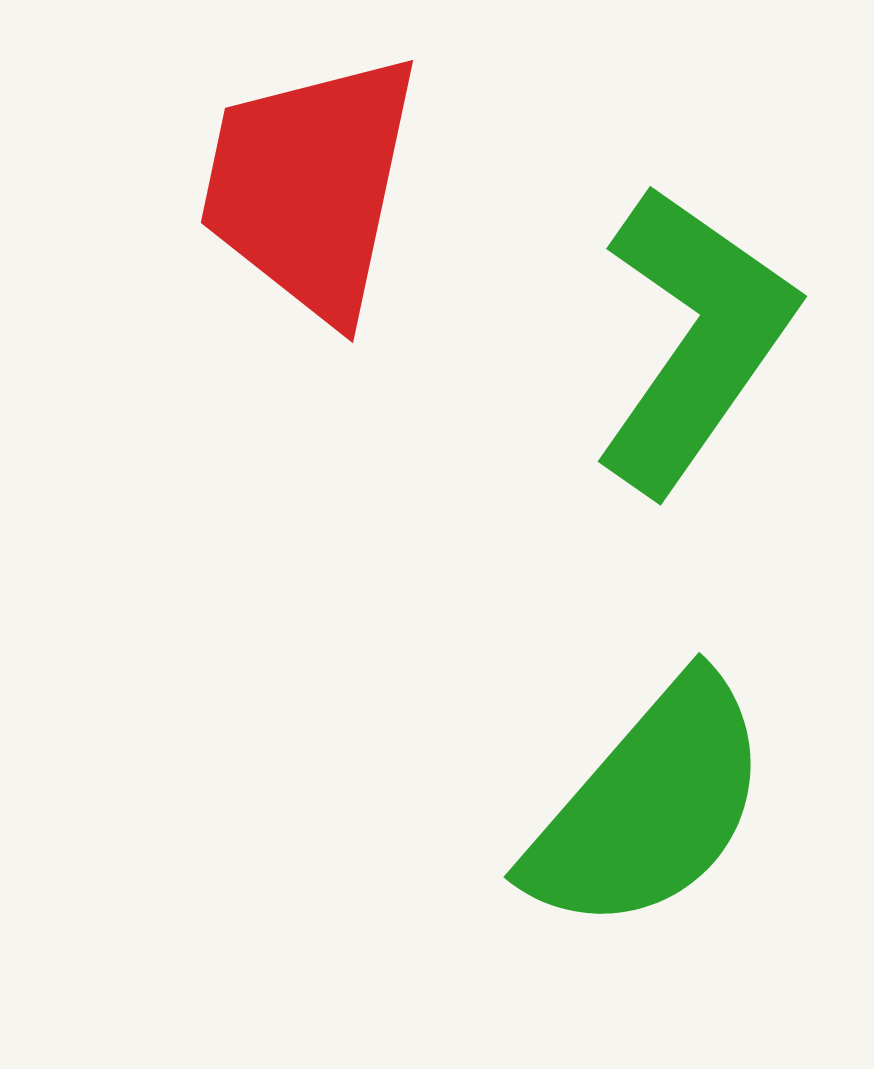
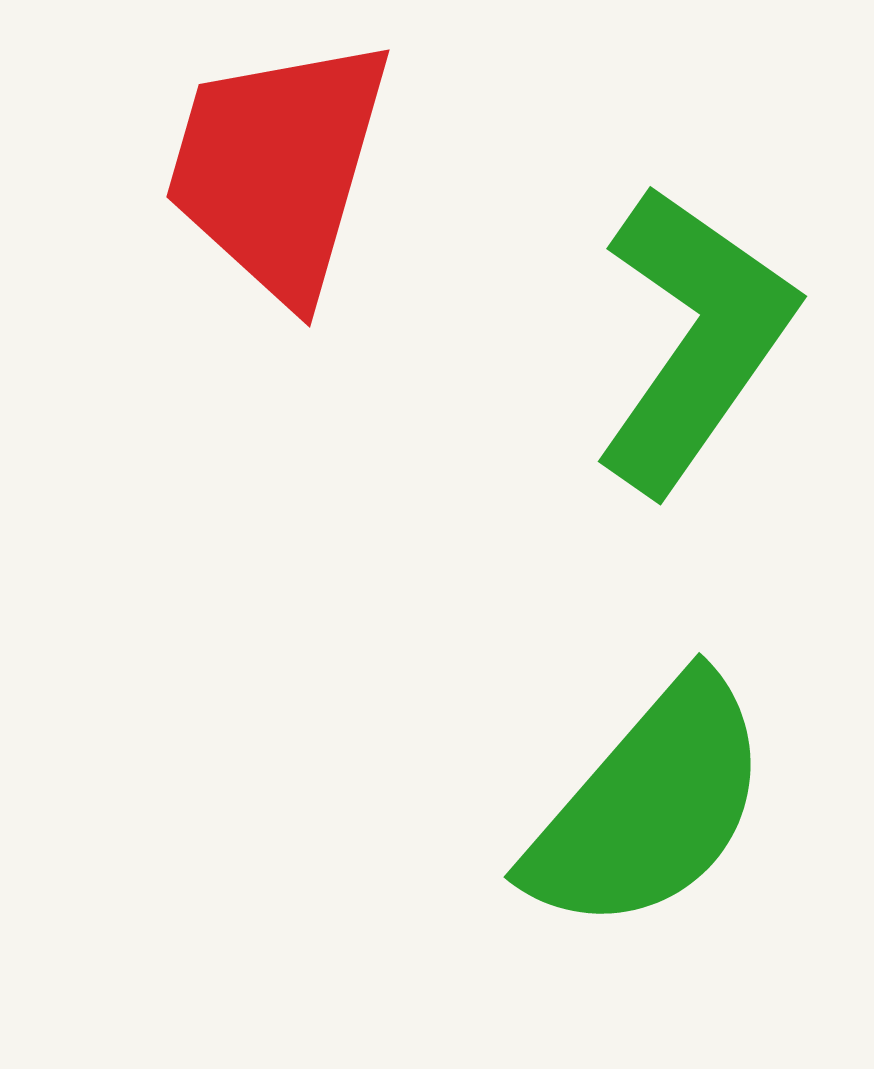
red trapezoid: moved 32 px left, 18 px up; rotated 4 degrees clockwise
